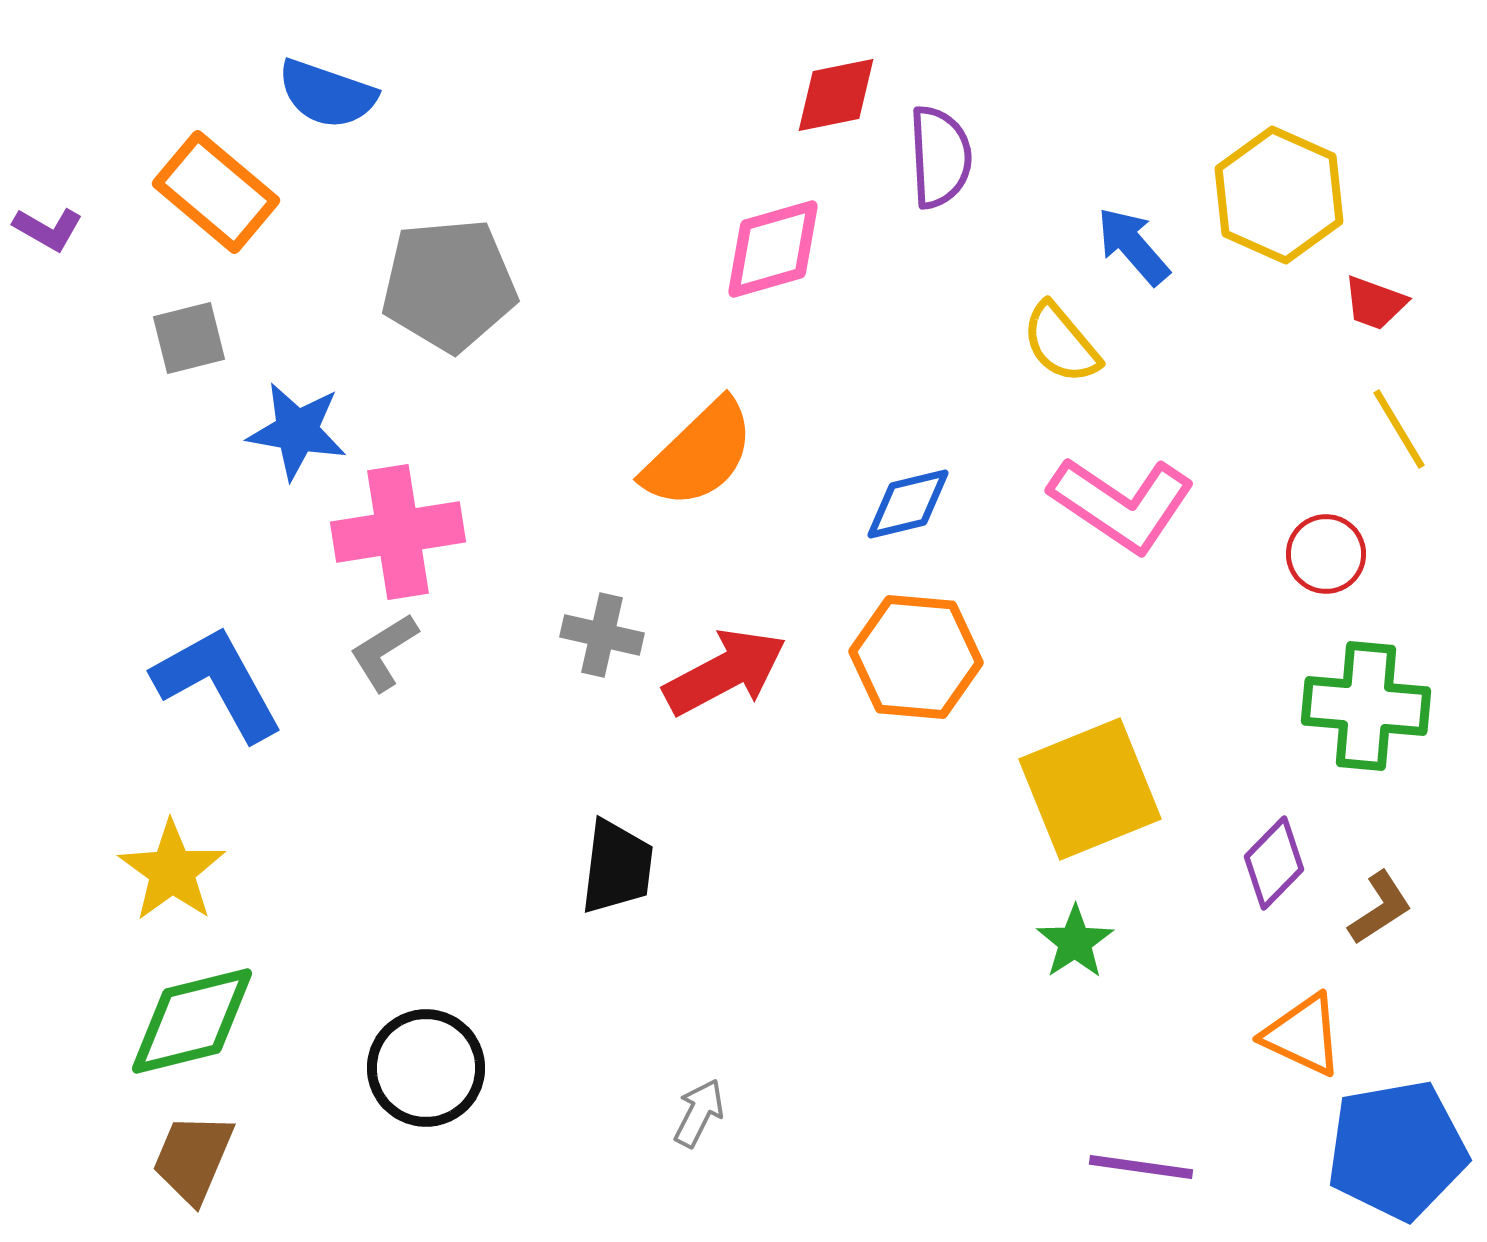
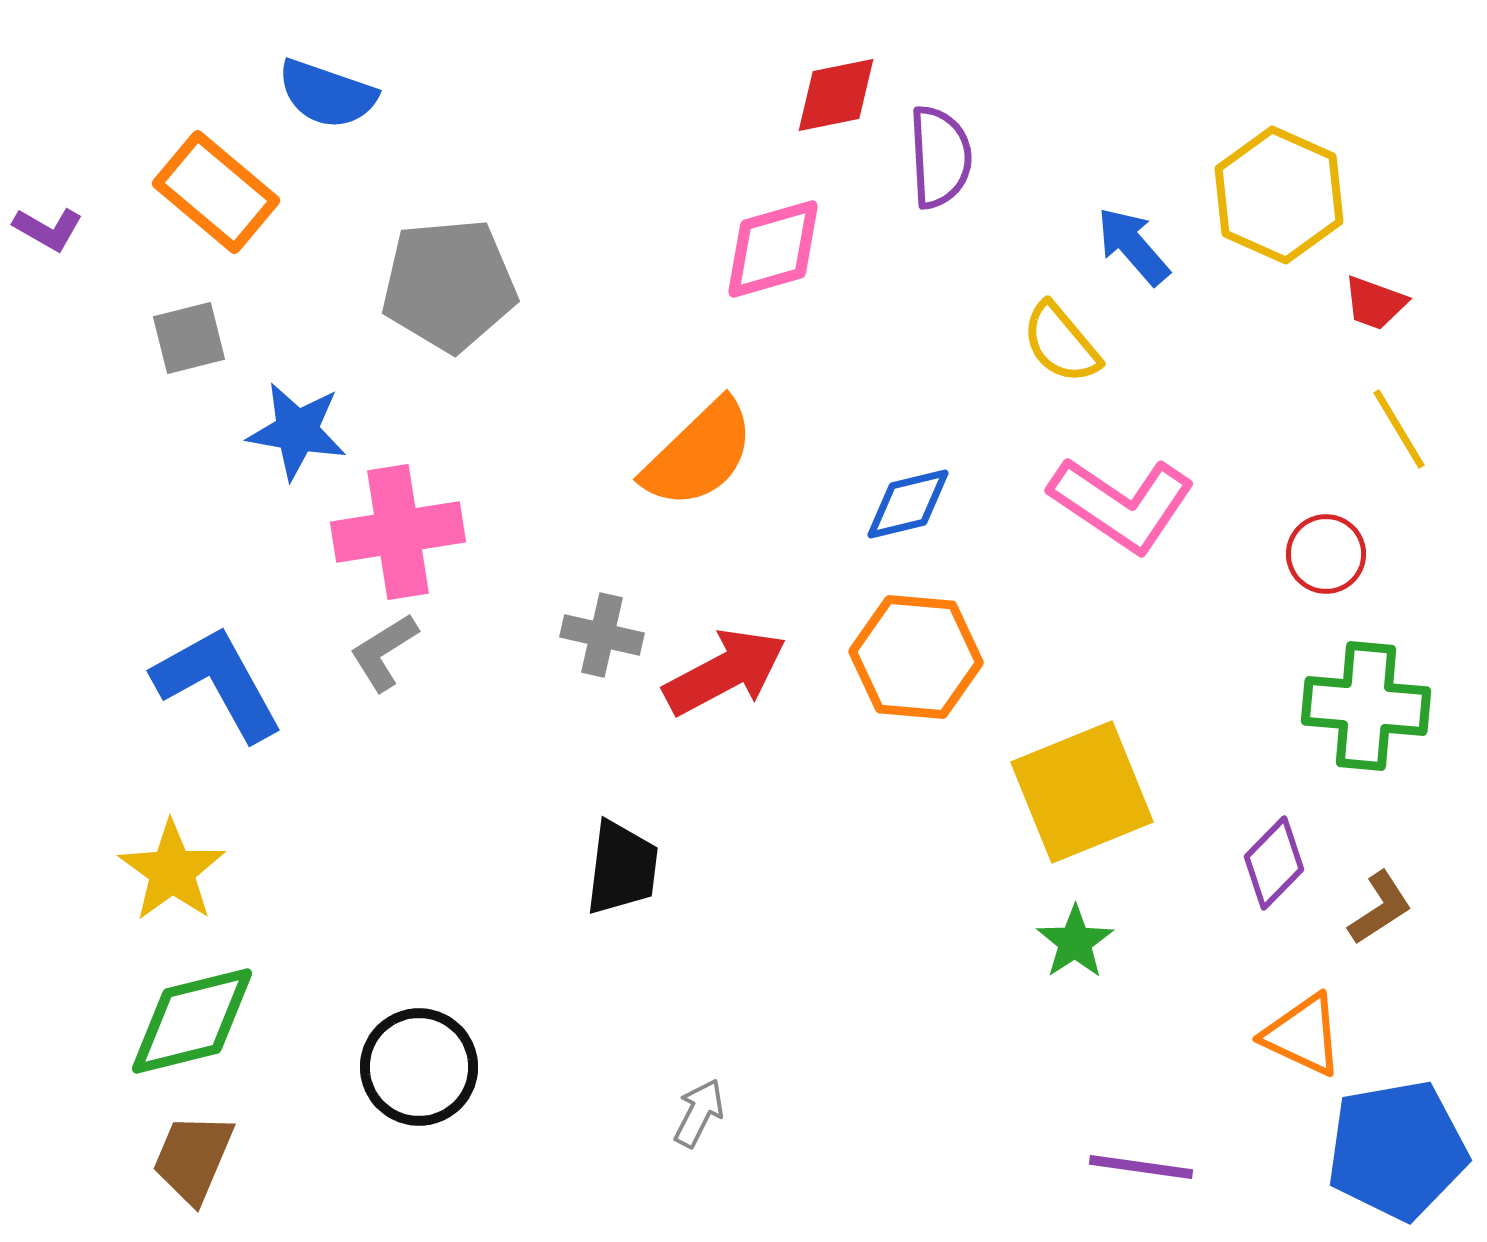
yellow square: moved 8 px left, 3 px down
black trapezoid: moved 5 px right, 1 px down
black circle: moved 7 px left, 1 px up
